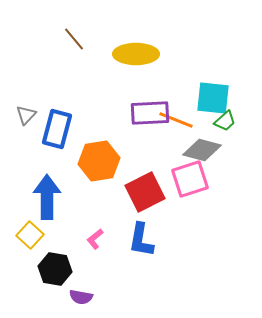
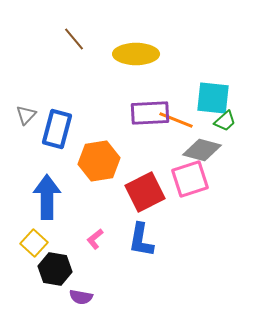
yellow square: moved 4 px right, 8 px down
